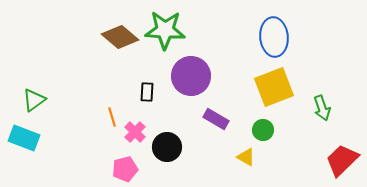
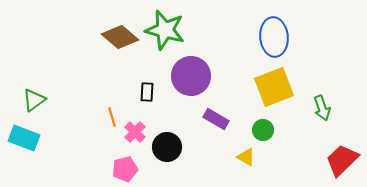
green star: rotated 12 degrees clockwise
